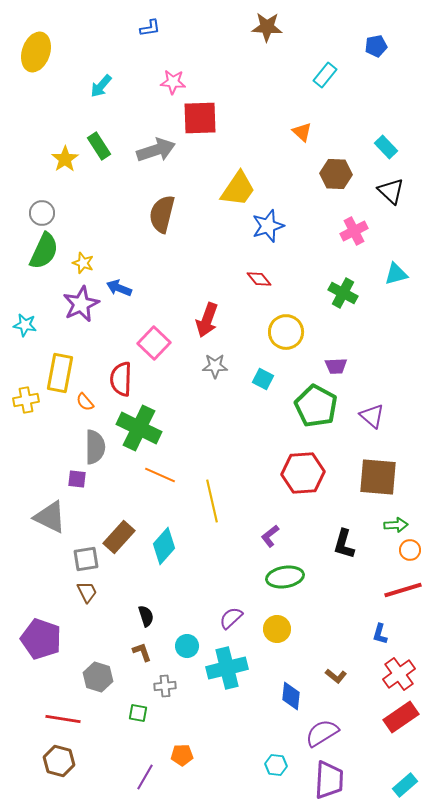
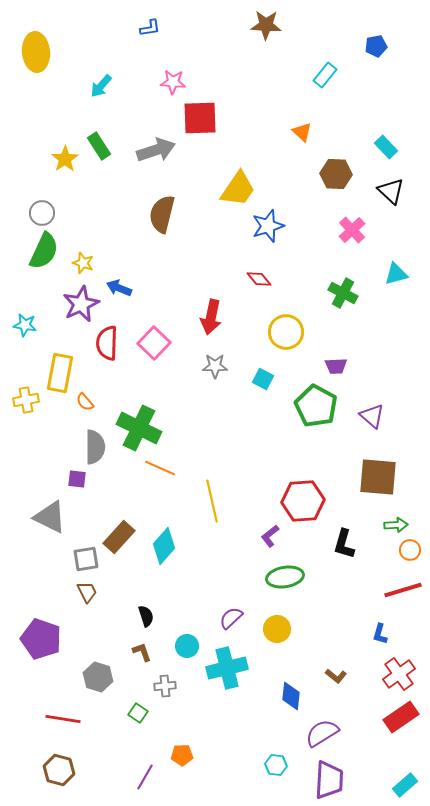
brown star at (267, 27): moved 1 px left, 2 px up
yellow ellipse at (36, 52): rotated 24 degrees counterclockwise
pink cross at (354, 231): moved 2 px left, 1 px up; rotated 16 degrees counterclockwise
red arrow at (207, 320): moved 4 px right, 3 px up; rotated 8 degrees counterclockwise
red semicircle at (121, 379): moved 14 px left, 36 px up
red hexagon at (303, 473): moved 28 px down
orange line at (160, 475): moved 7 px up
green square at (138, 713): rotated 24 degrees clockwise
brown hexagon at (59, 761): moved 9 px down
